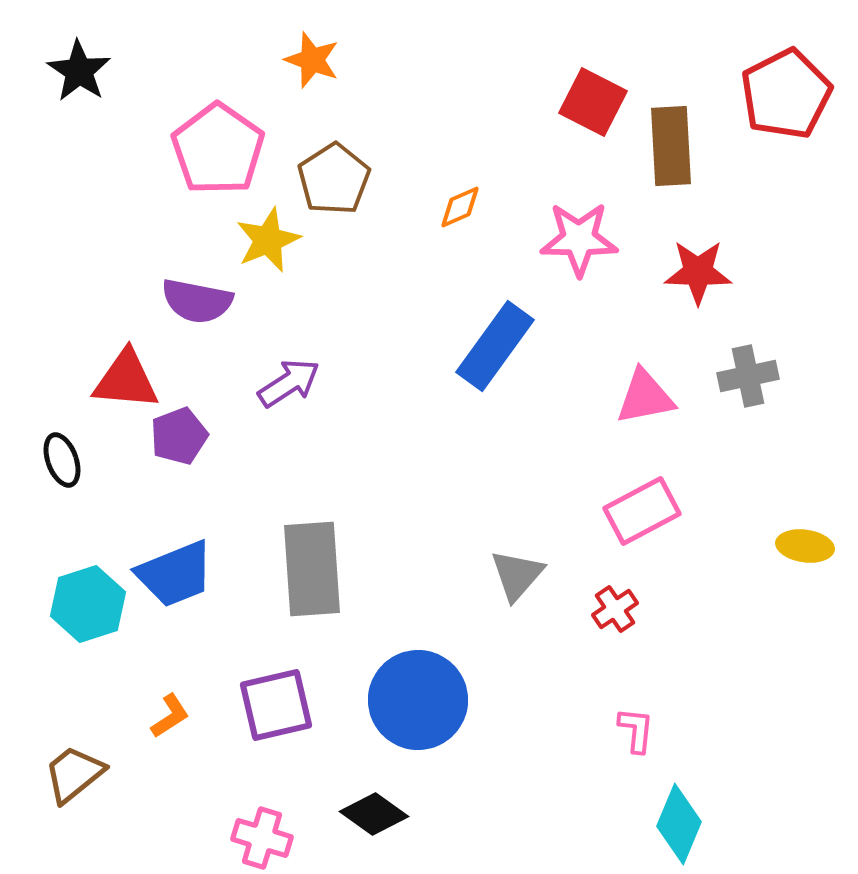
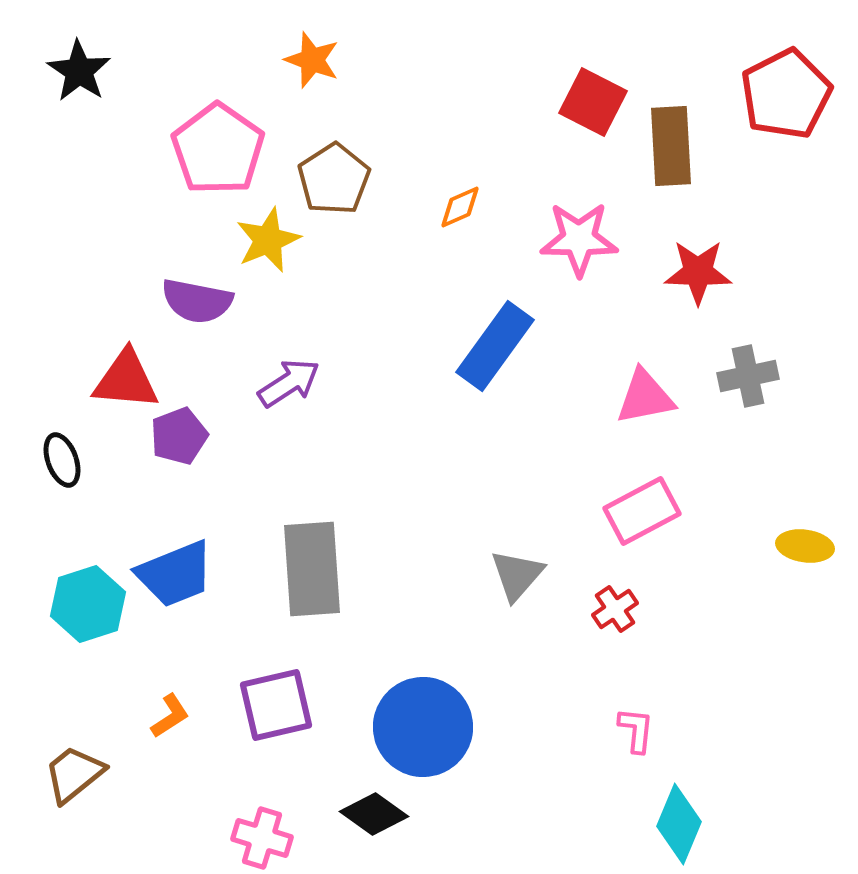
blue circle: moved 5 px right, 27 px down
